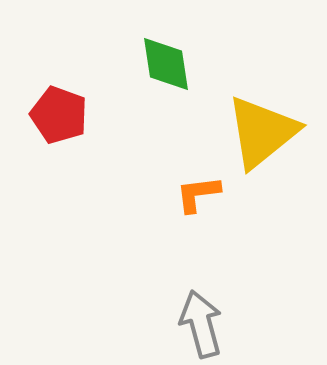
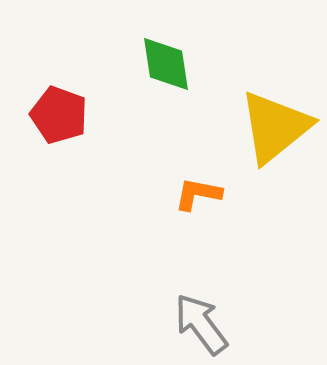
yellow triangle: moved 13 px right, 5 px up
orange L-shape: rotated 18 degrees clockwise
gray arrow: rotated 22 degrees counterclockwise
